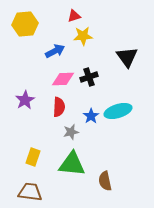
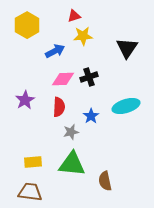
yellow hexagon: moved 2 px right, 1 px down; rotated 25 degrees counterclockwise
black triangle: moved 9 px up; rotated 10 degrees clockwise
cyan ellipse: moved 8 px right, 5 px up
yellow rectangle: moved 5 px down; rotated 66 degrees clockwise
